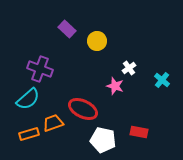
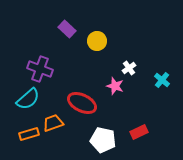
red ellipse: moved 1 px left, 6 px up
red rectangle: rotated 36 degrees counterclockwise
